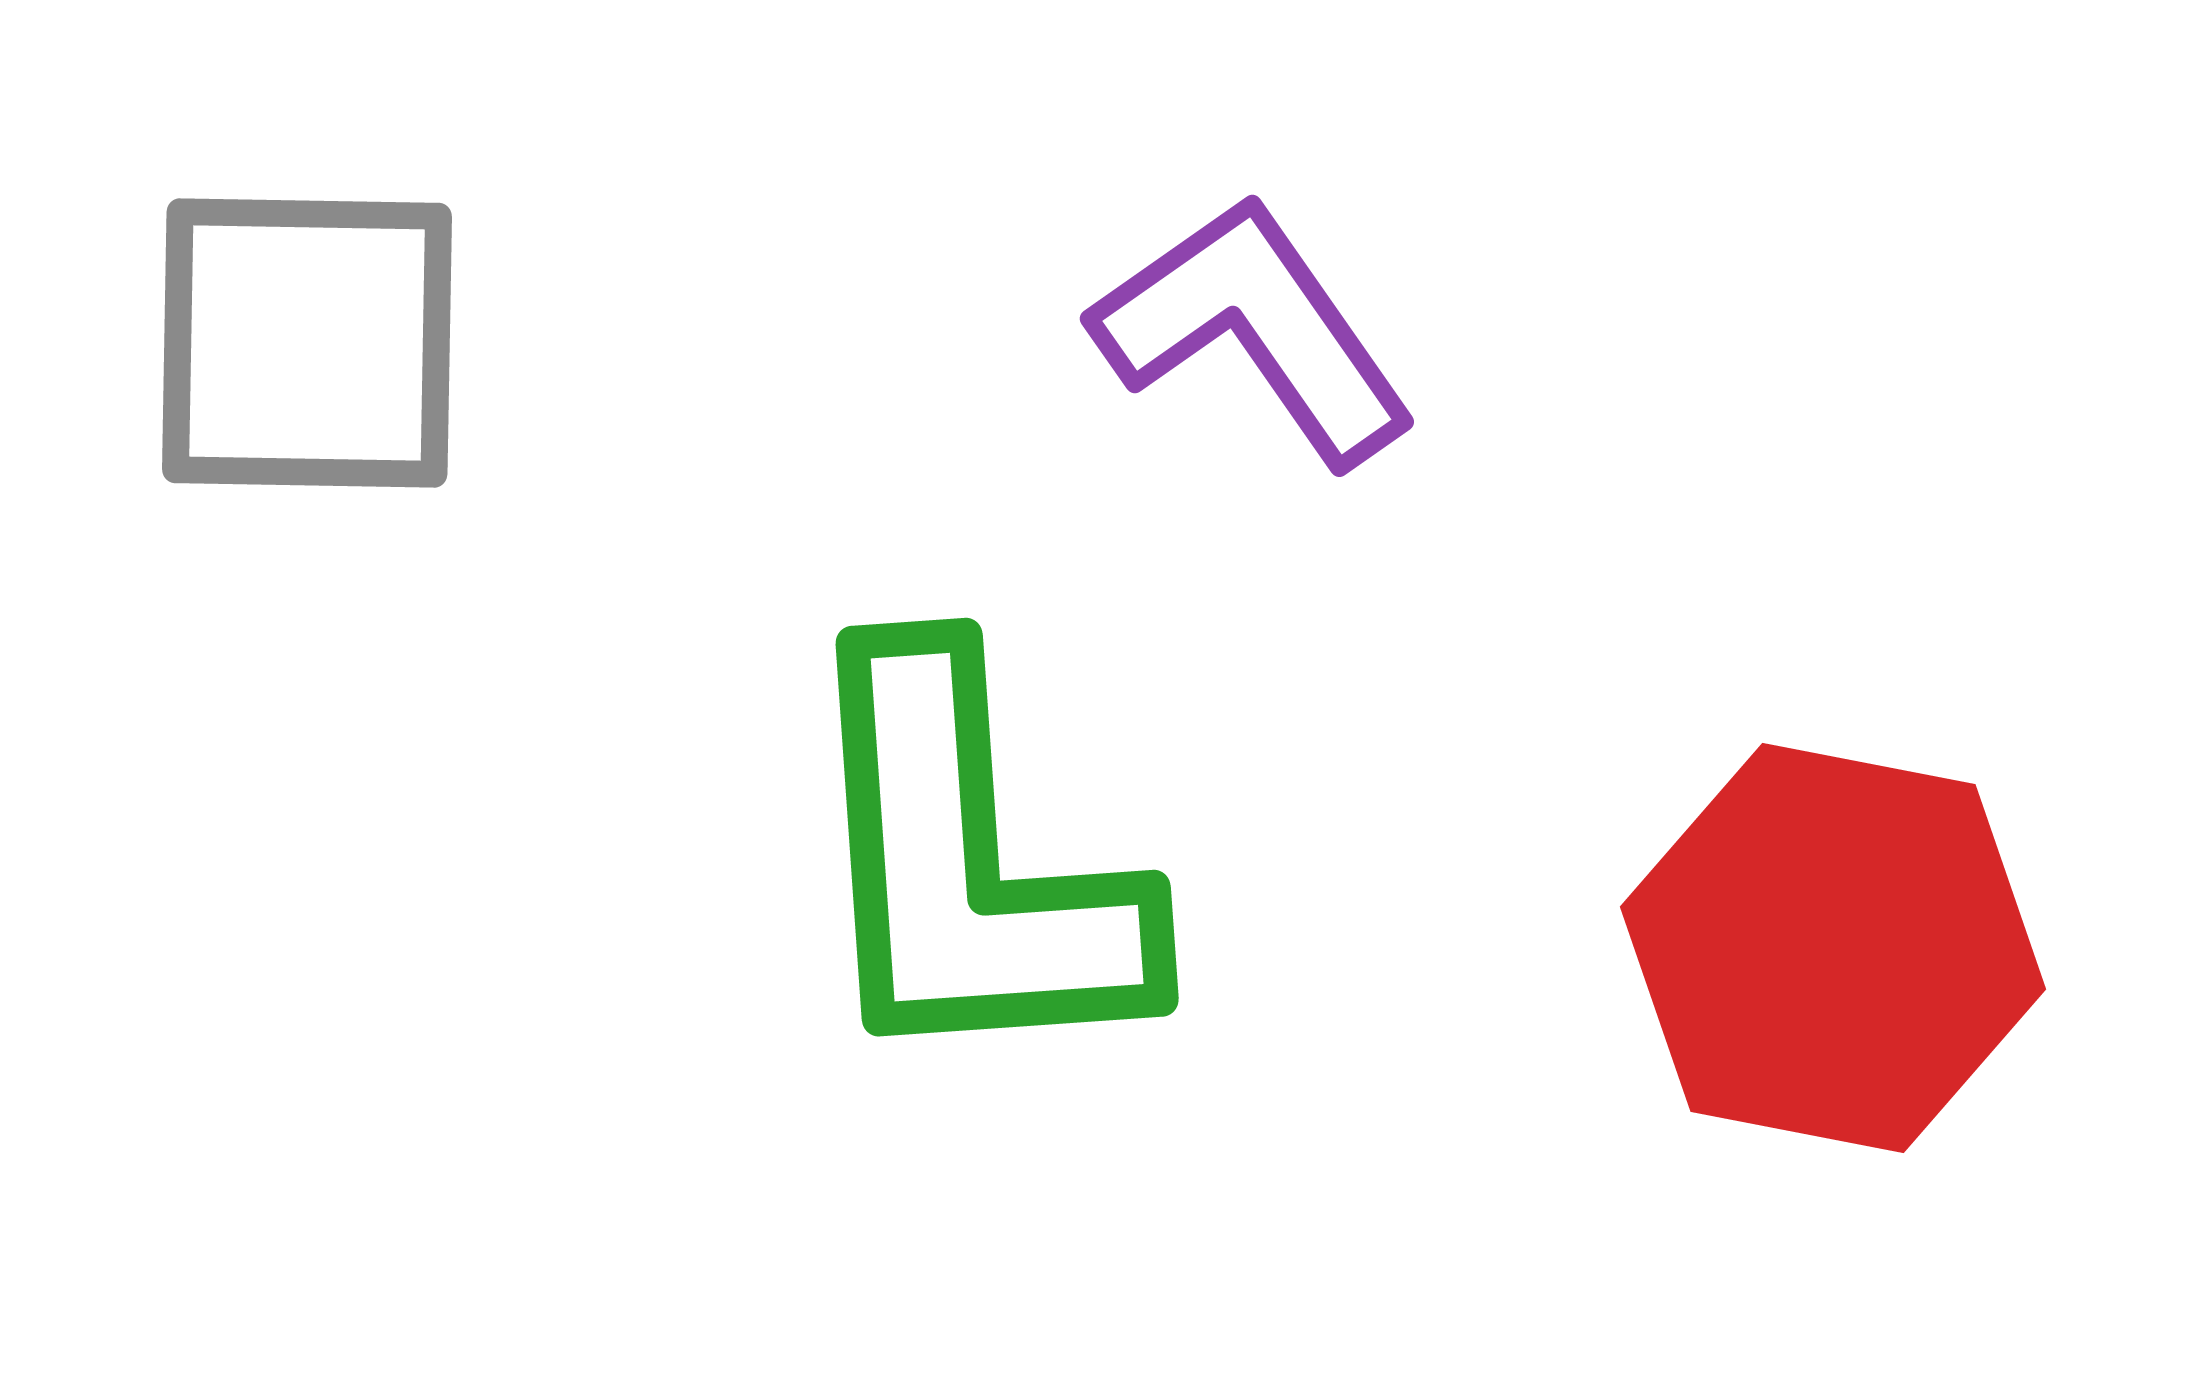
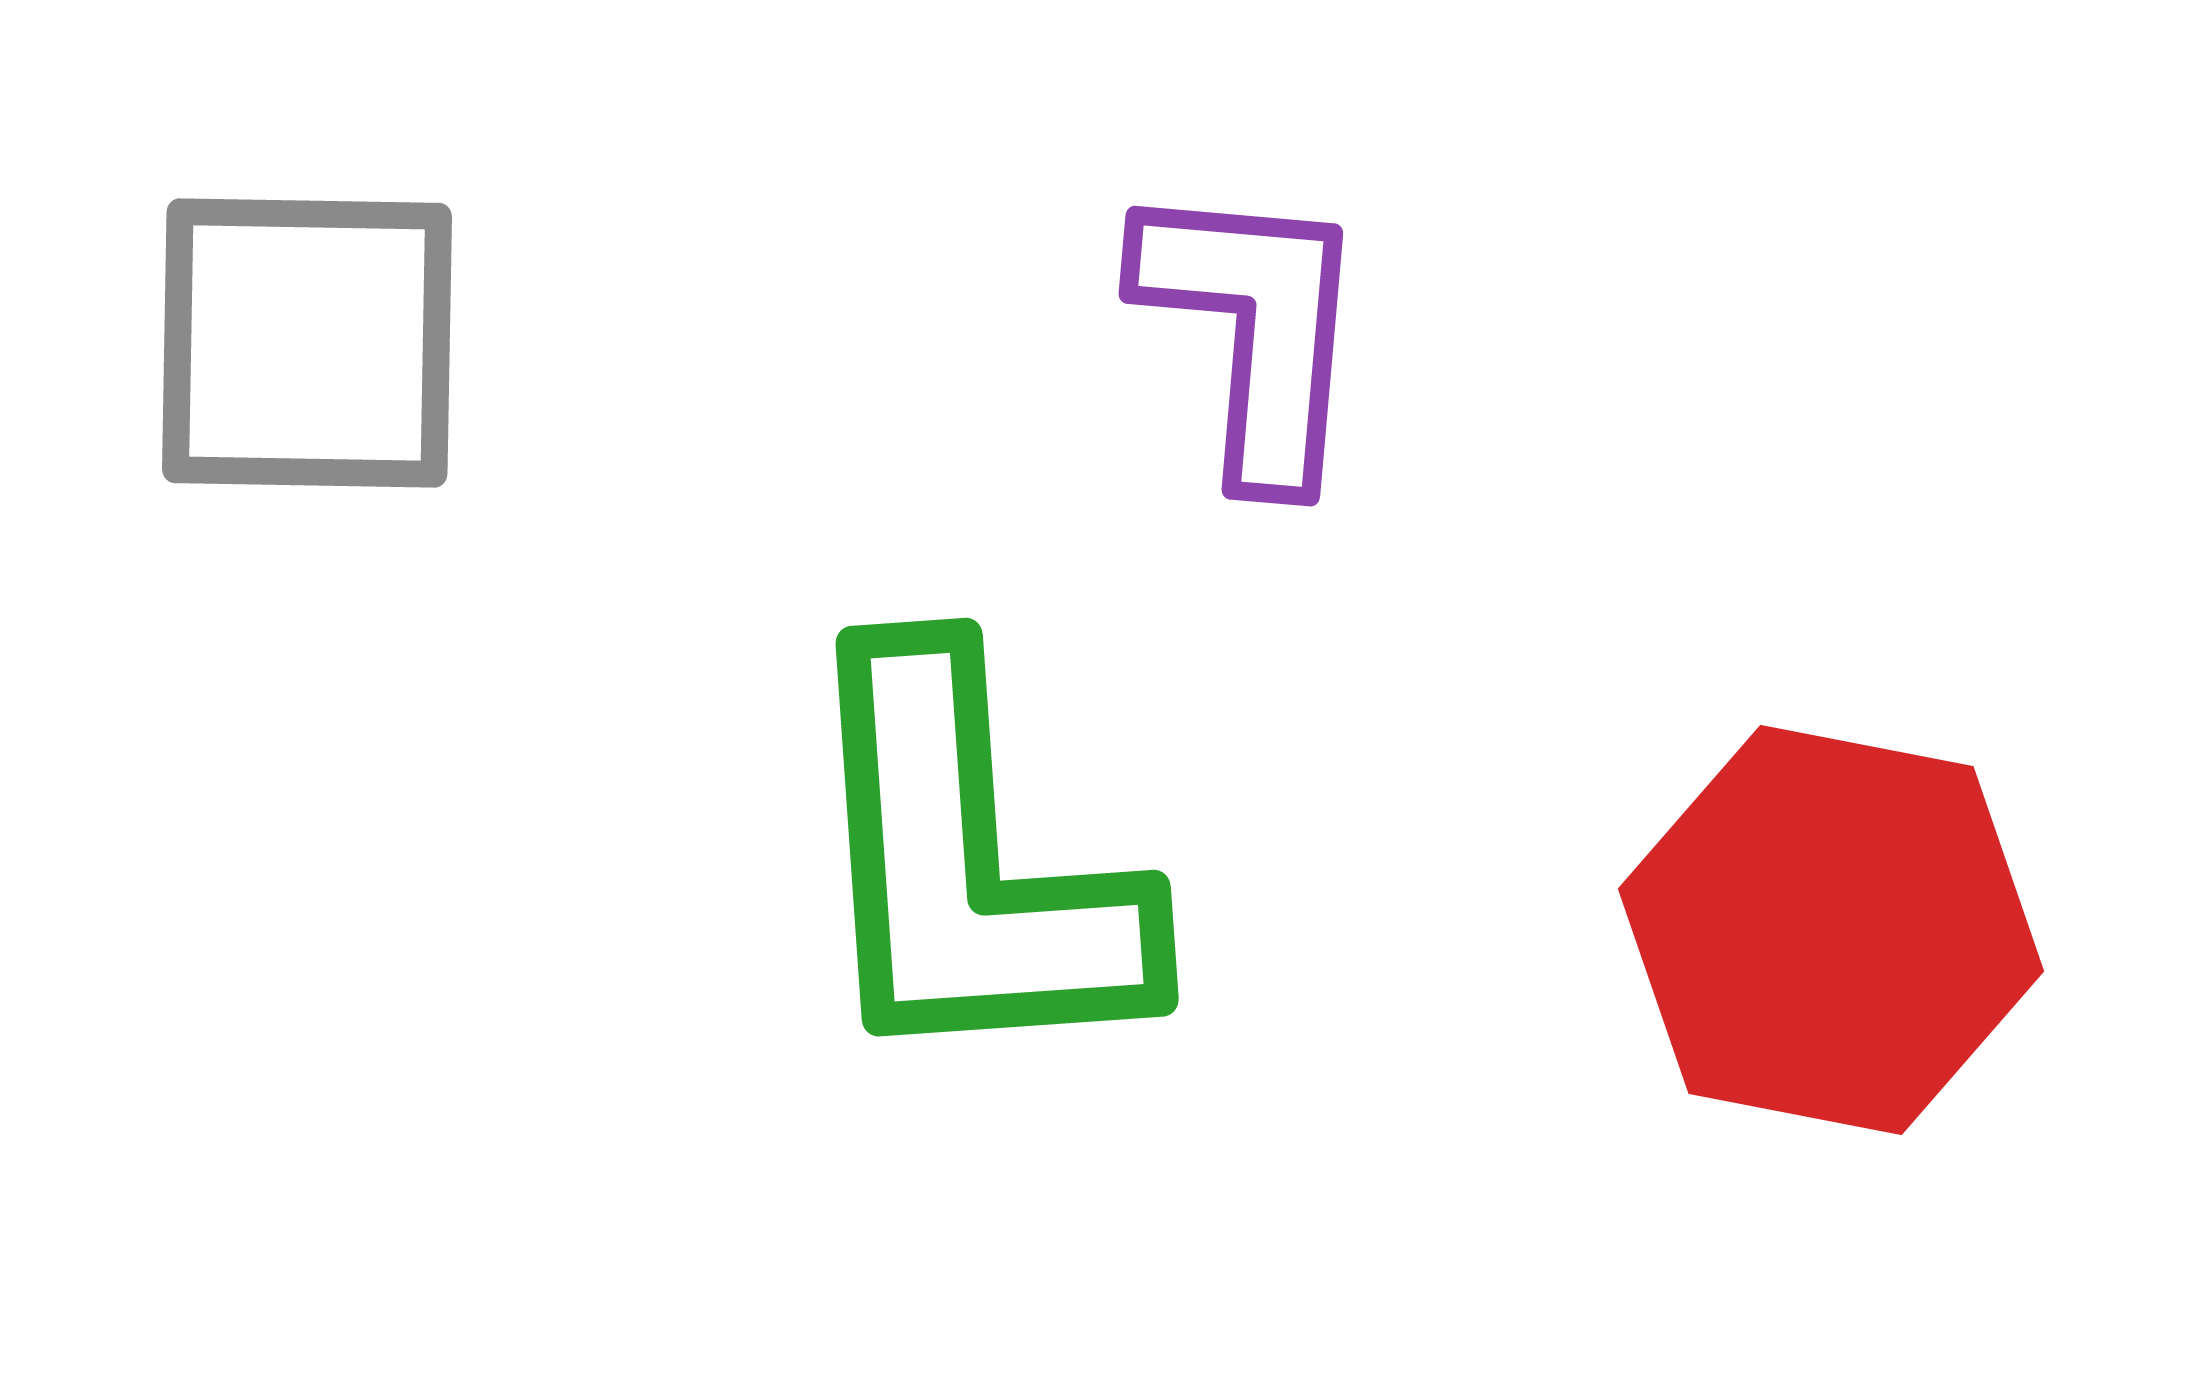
purple L-shape: rotated 40 degrees clockwise
red hexagon: moved 2 px left, 18 px up
